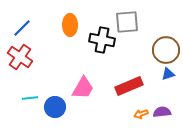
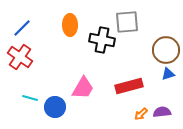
red rectangle: rotated 8 degrees clockwise
cyan line: rotated 21 degrees clockwise
orange arrow: rotated 24 degrees counterclockwise
